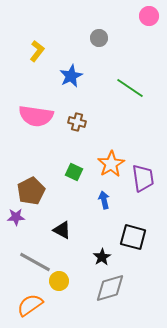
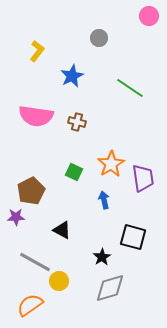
blue star: moved 1 px right
